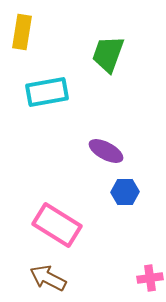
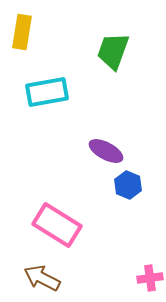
green trapezoid: moved 5 px right, 3 px up
blue hexagon: moved 3 px right, 7 px up; rotated 24 degrees clockwise
brown arrow: moved 6 px left
